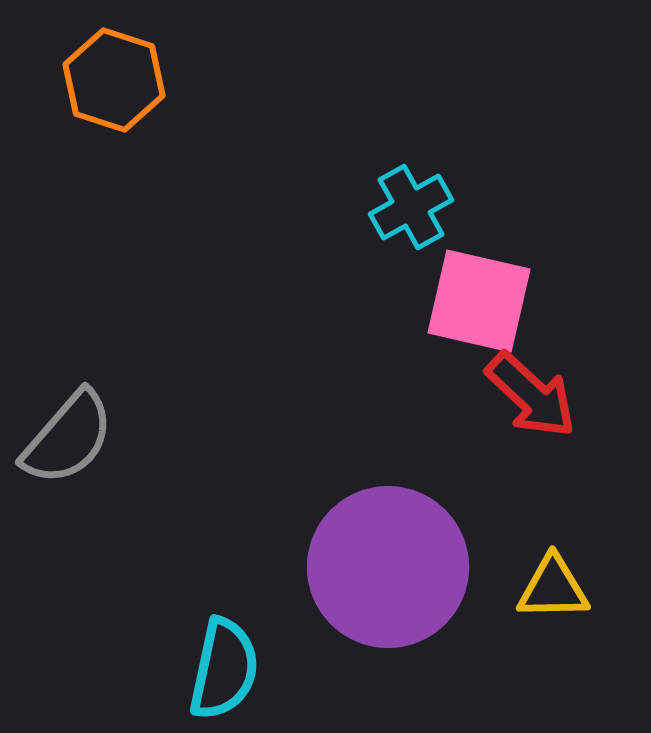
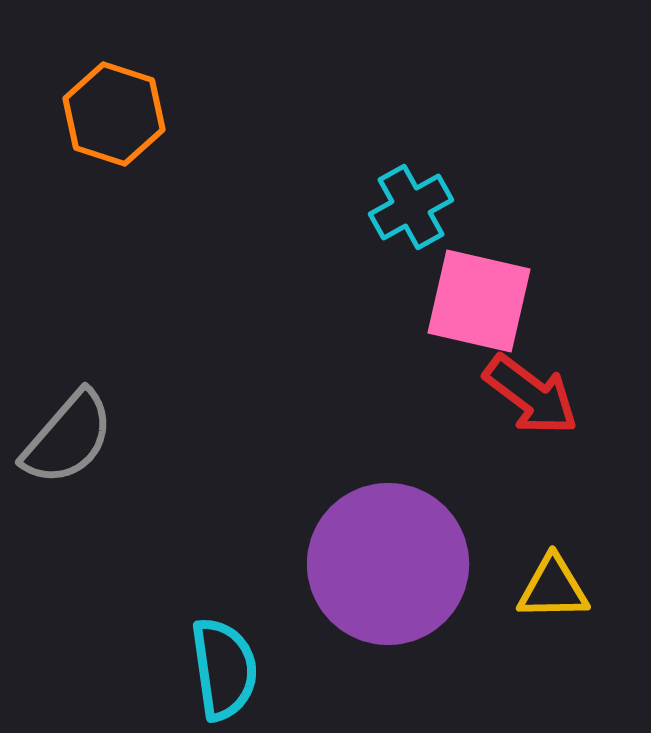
orange hexagon: moved 34 px down
red arrow: rotated 6 degrees counterclockwise
purple circle: moved 3 px up
cyan semicircle: rotated 20 degrees counterclockwise
